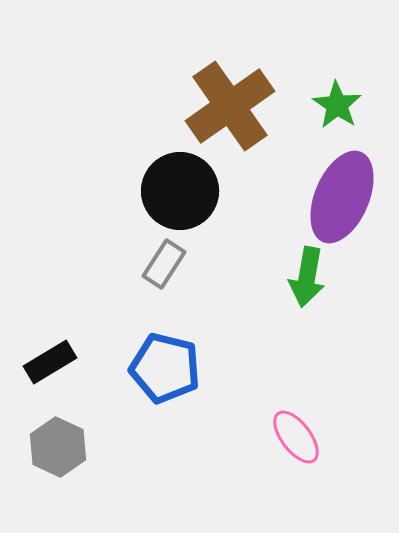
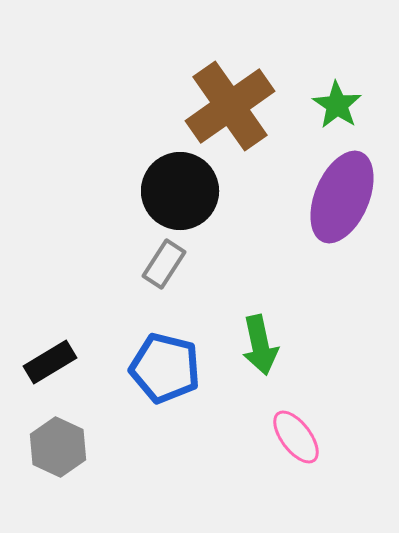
green arrow: moved 47 px left, 68 px down; rotated 22 degrees counterclockwise
